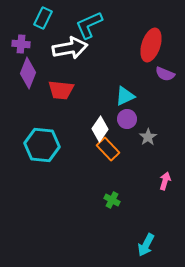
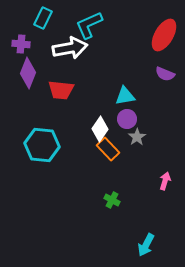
red ellipse: moved 13 px right, 10 px up; rotated 12 degrees clockwise
cyan triangle: rotated 15 degrees clockwise
gray star: moved 11 px left
